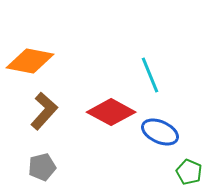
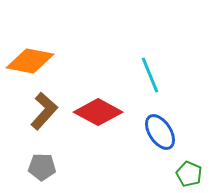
red diamond: moved 13 px left
blue ellipse: rotated 33 degrees clockwise
gray pentagon: rotated 16 degrees clockwise
green pentagon: moved 2 px down
